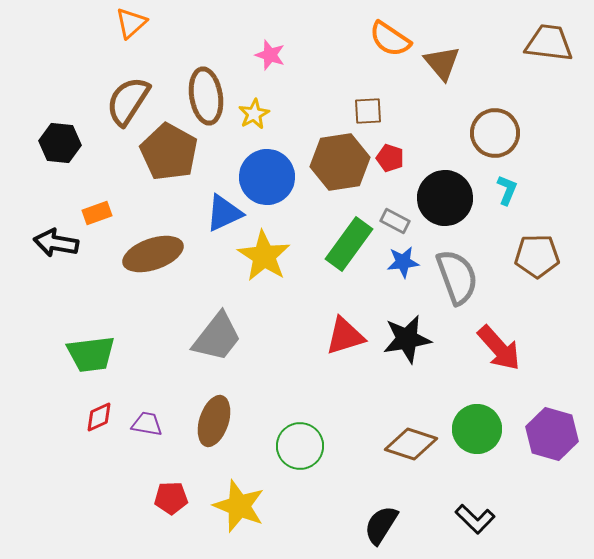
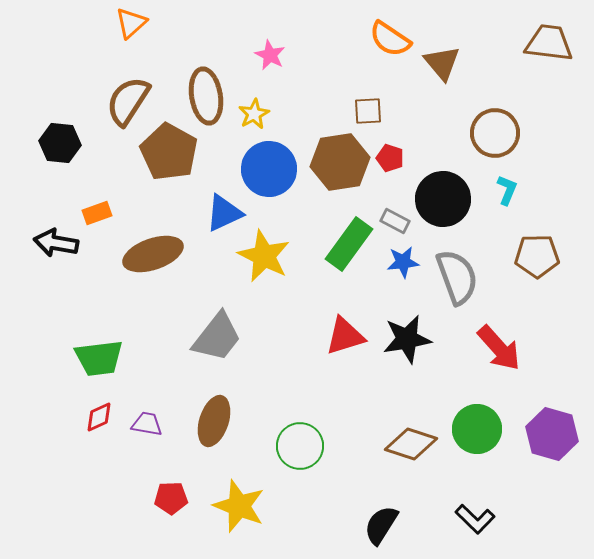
pink star at (270, 55): rotated 8 degrees clockwise
blue circle at (267, 177): moved 2 px right, 8 px up
black circle at (445, 198): moved 2 px left, 1 px down
yellow star at (264, 256): rotated 6 degrees counterclockwise
green trapezoid at (91, 354): moved 8 px right, 4 px down
